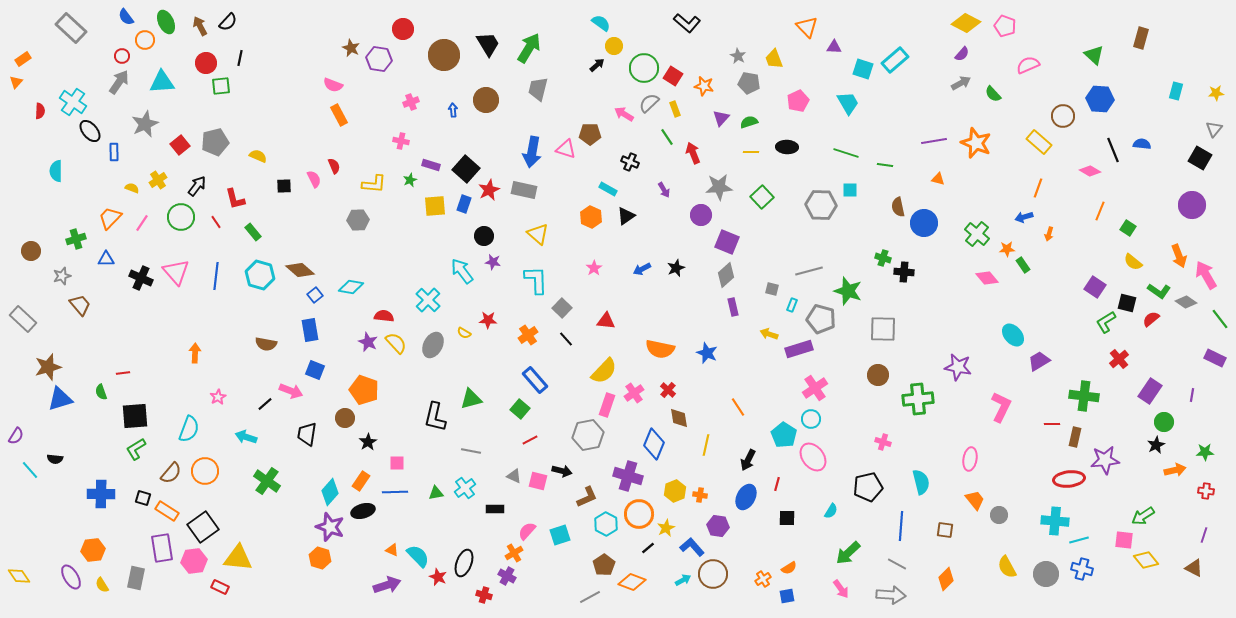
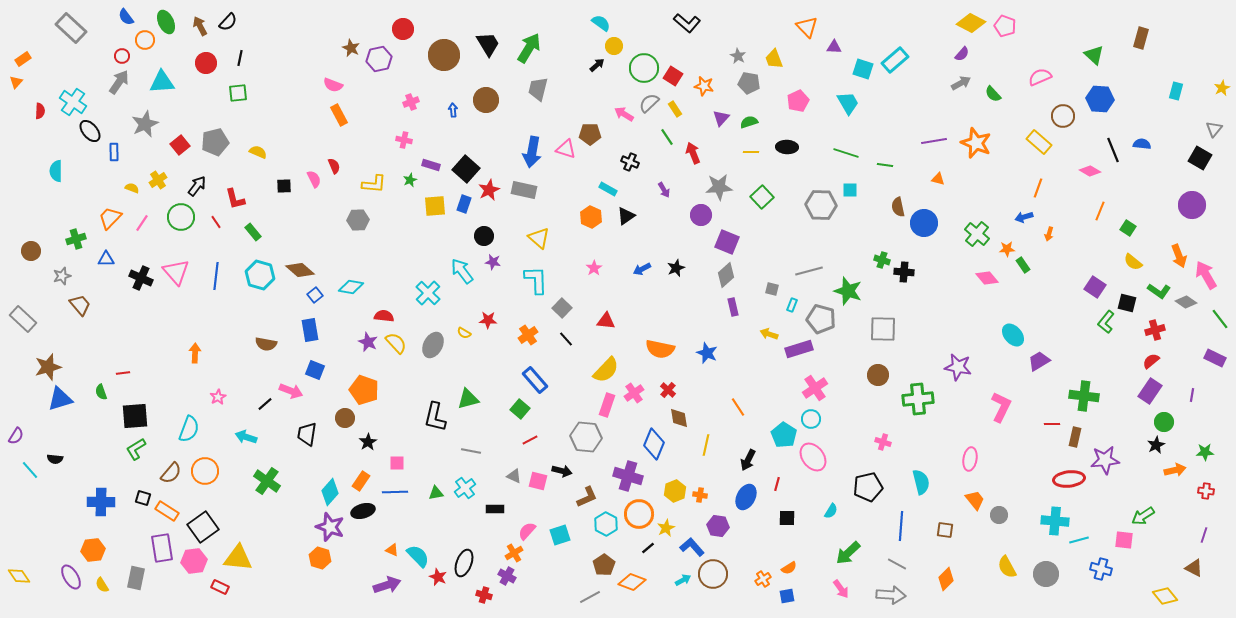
yellow diamond at (966, 23): moved 5 px right
purple hexagon at (379, 59): rotated 20 degrees counterclockwise
pink semicircle at (1028, 65): moved 12 px right, 12 px down
green square at (221, 86): moved 17 px right, 7 px down
yellow star at (1216, 93): moved 6 px right, 5 px up; rotated 21 degrees counterclockwise
yellow rectangle at (675, 109): rotated 14 degrees counterclockwise
pink cross at (401, 141): moved 3 px right, 1 px up
yellow semicircle at (258, 156): moved 4 px up
yellow triangle at (538, 234): moved 1 px right, 4 px down
green cross at (883, 258): moved 1 px left, 2 px down
cyan cross at (428, 300): moved 7 px up
red semicircle at (1151, 319): moved 42 px down
green L-shape at (1106, 322): rotated 20 degrees counterclockwise
red cross at (1119, 359): moved 36 px right, 29 px up; rotated 24 degrees clockwise
yellow semicircle at (604, 371): moved 2 px right, 1 px up
green triangle at (471, 399): moved 3 px left
gray hexagon at (588, 435): moved 2 px left, 2 px down; rotated 16 degrees clockwise
blue cross at (101, 494): moved 8 px down
yellow diamond at (1146, 560): moved 19 px right, 36 px down
blue cross at (1082, 569): moved 19 px right
